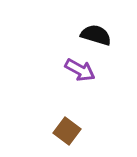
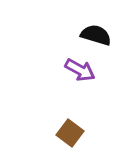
brown square: moved 3 px right, 2 px down
